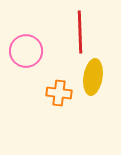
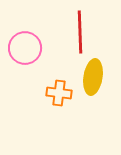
pink circle: moved 1 px left, 3 px up
